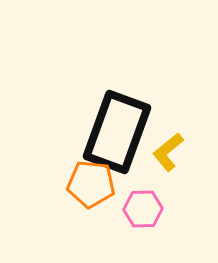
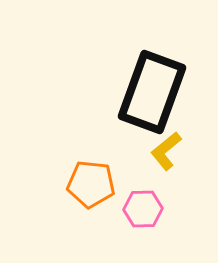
black rectangle: moved 35 px right, 40 px up
yellow L-shape: moved 2 px left, 1 px up
